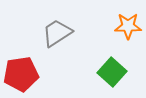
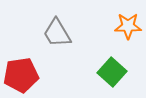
gray trapezoid: rotated 88 degrees counterclockwise
red pentagon: moved 1 px down
